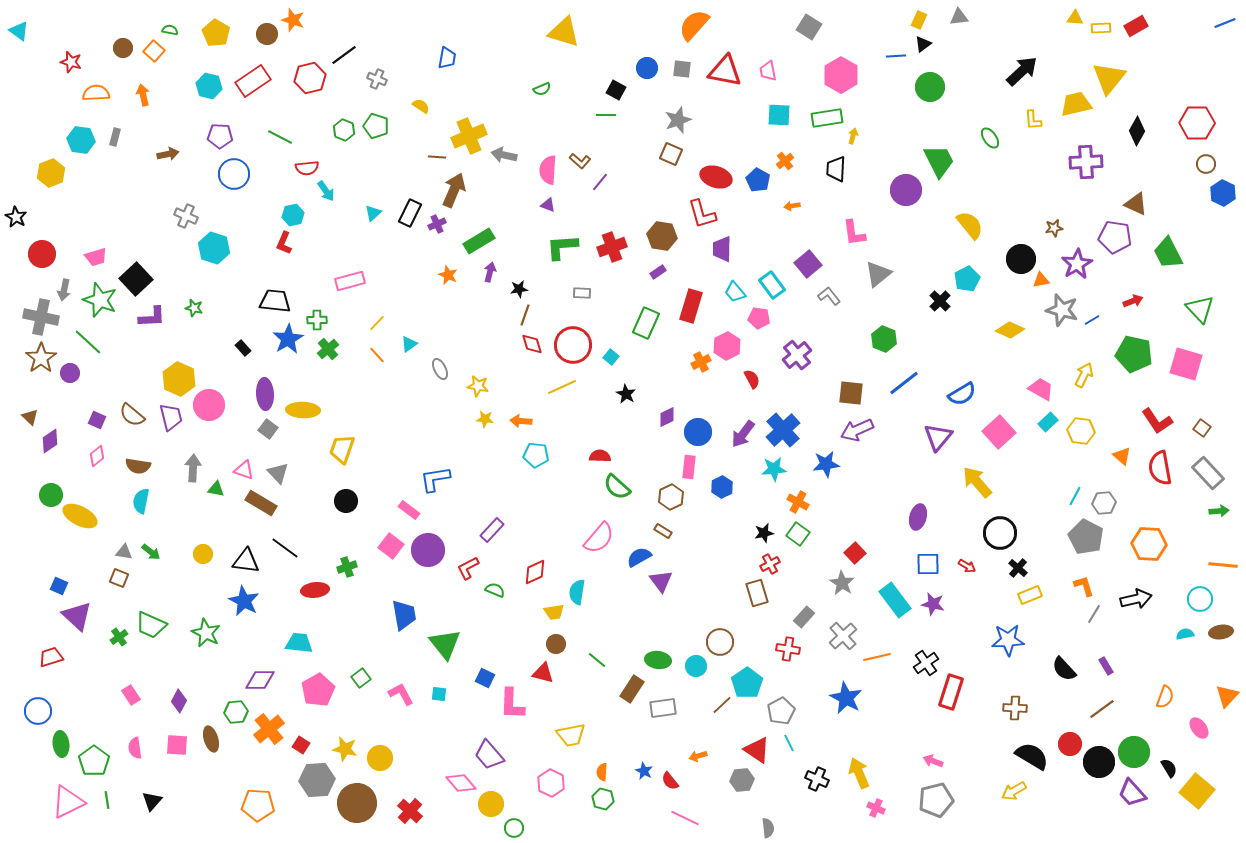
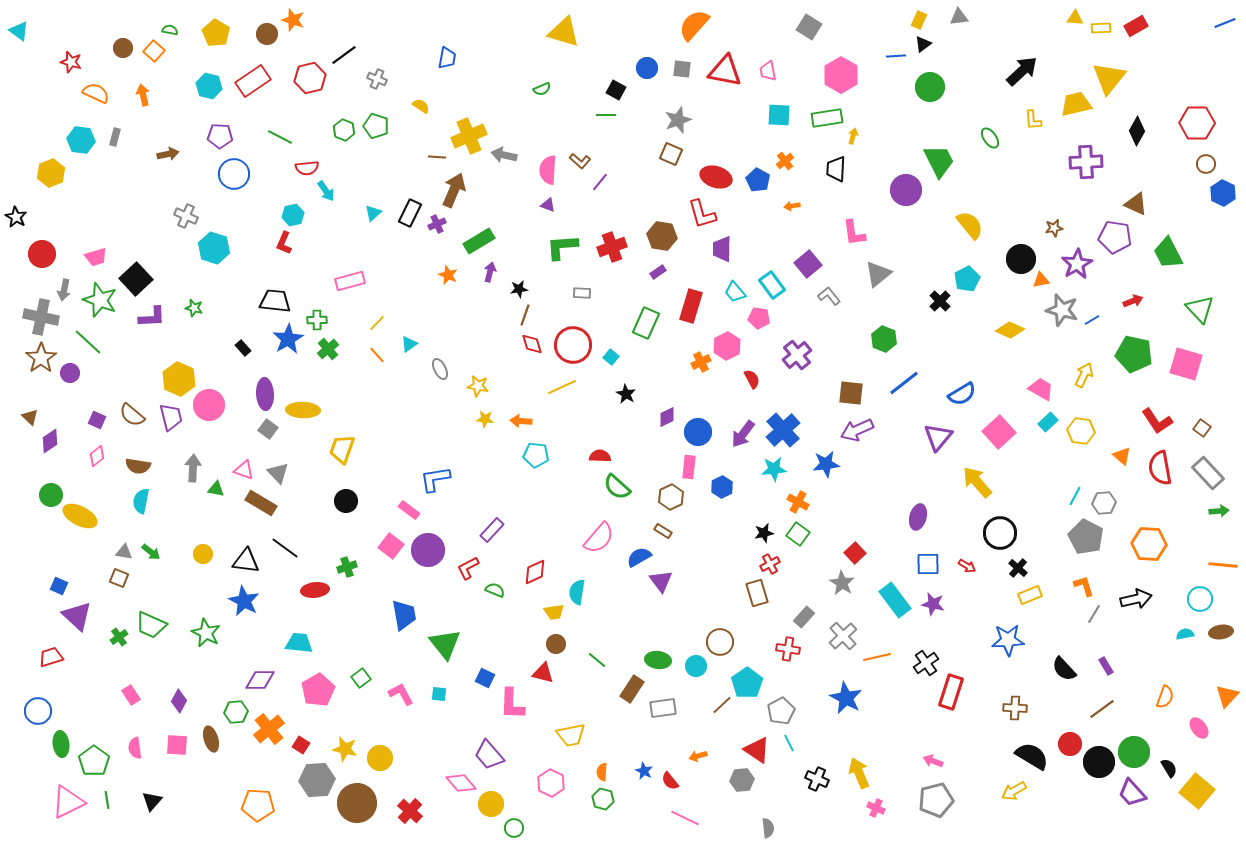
orange semicircle at (96, 93): rotated 28 degrees clockwise
